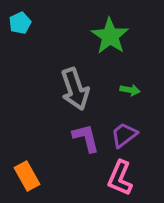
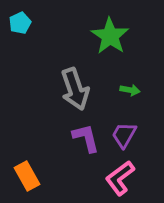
purple trapezoid: rotated 24 degrees counterclockwise
pink L-shape: rotated 30 degrees clockwise
